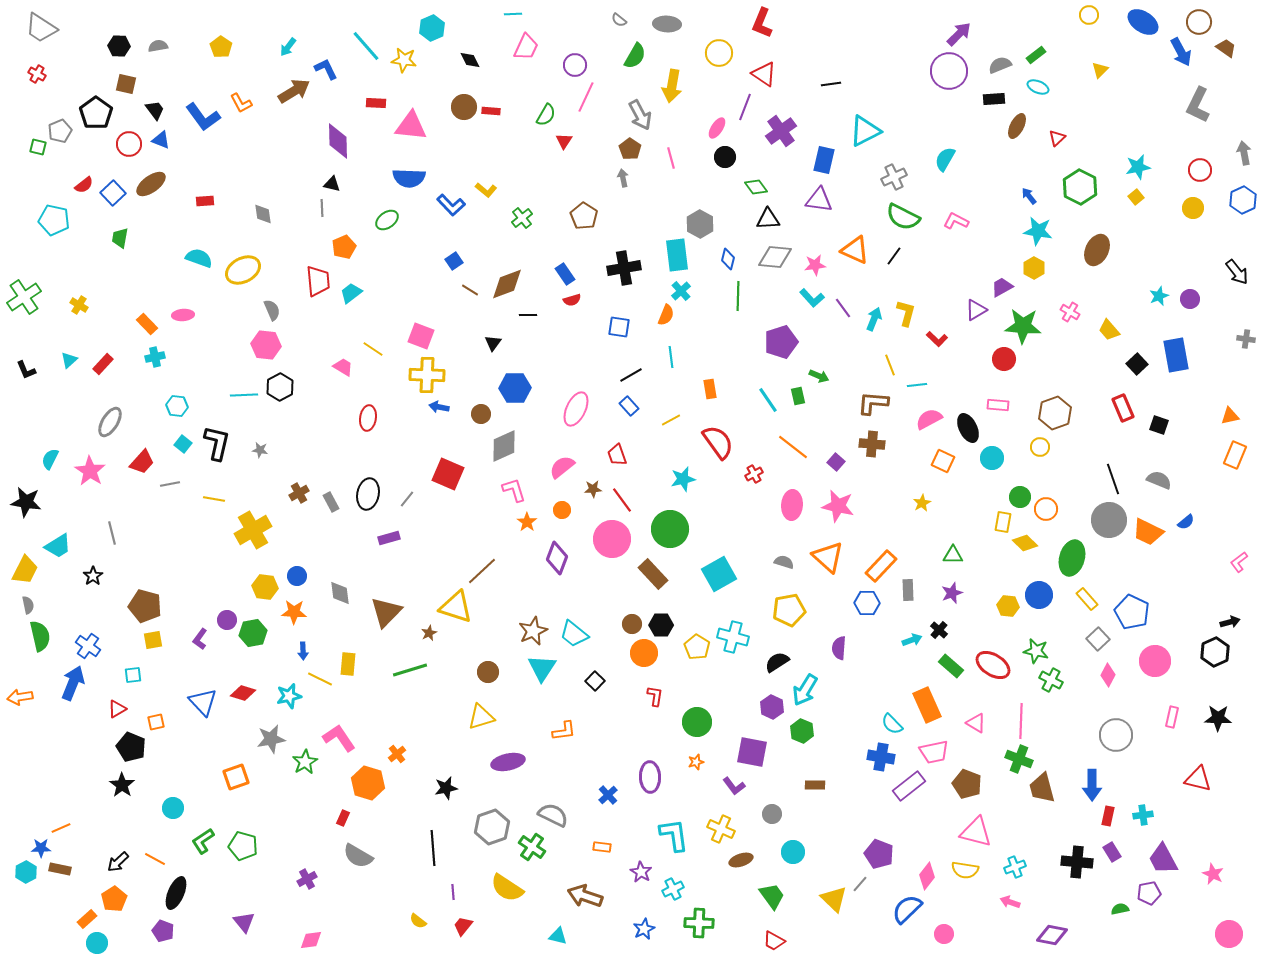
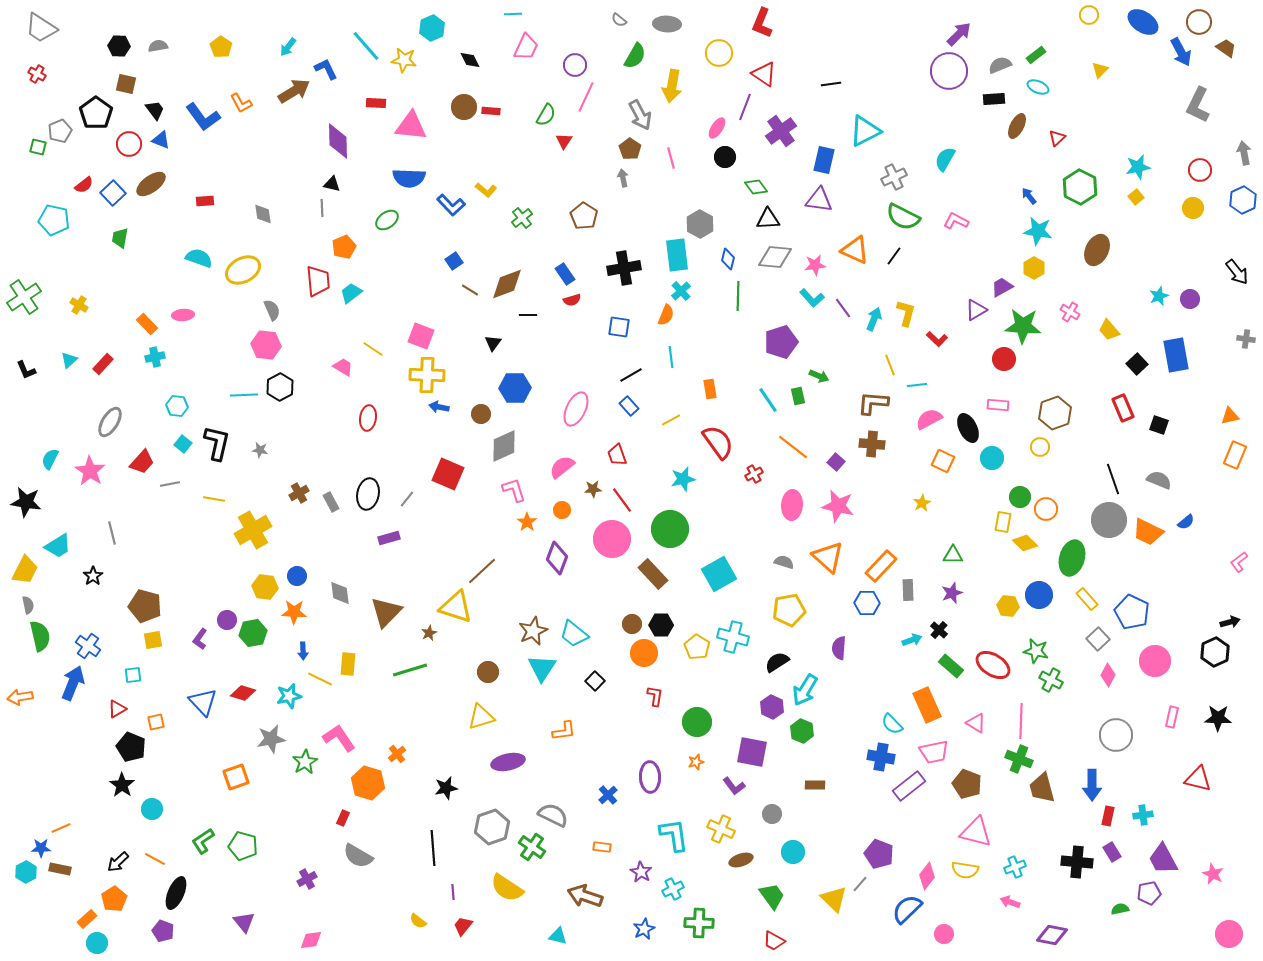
cyan circle at (173, 808): moved 21 px left, 1 px down
